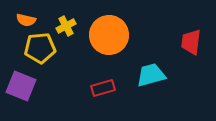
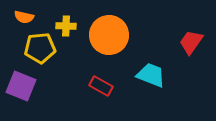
orange semicircle: moved 2 px left, 3 px up
yellow cross: rotated 30 degrees clockwise
red trapezoid: rotated 28 degrees clockwise
cyan trapezoid: rotated 36 degrees clockwise
red rectangle: moved 2 px left, 2 px up; rotated 45 degrees clockwise
